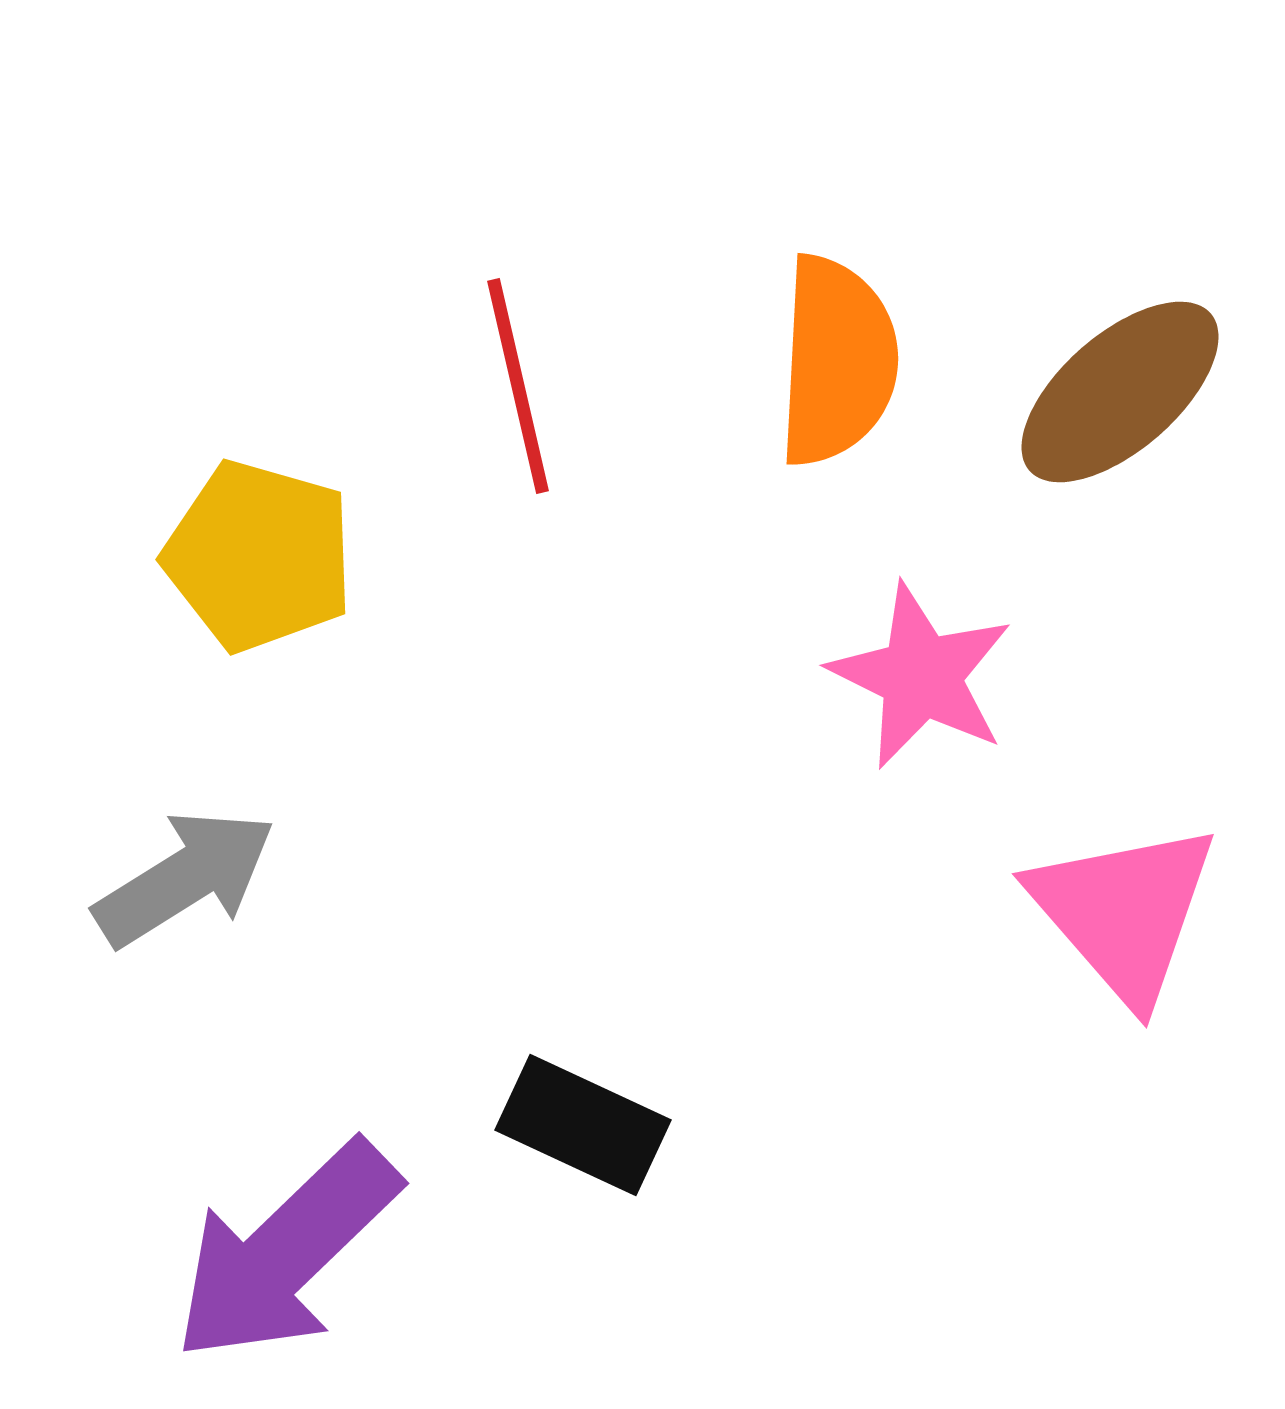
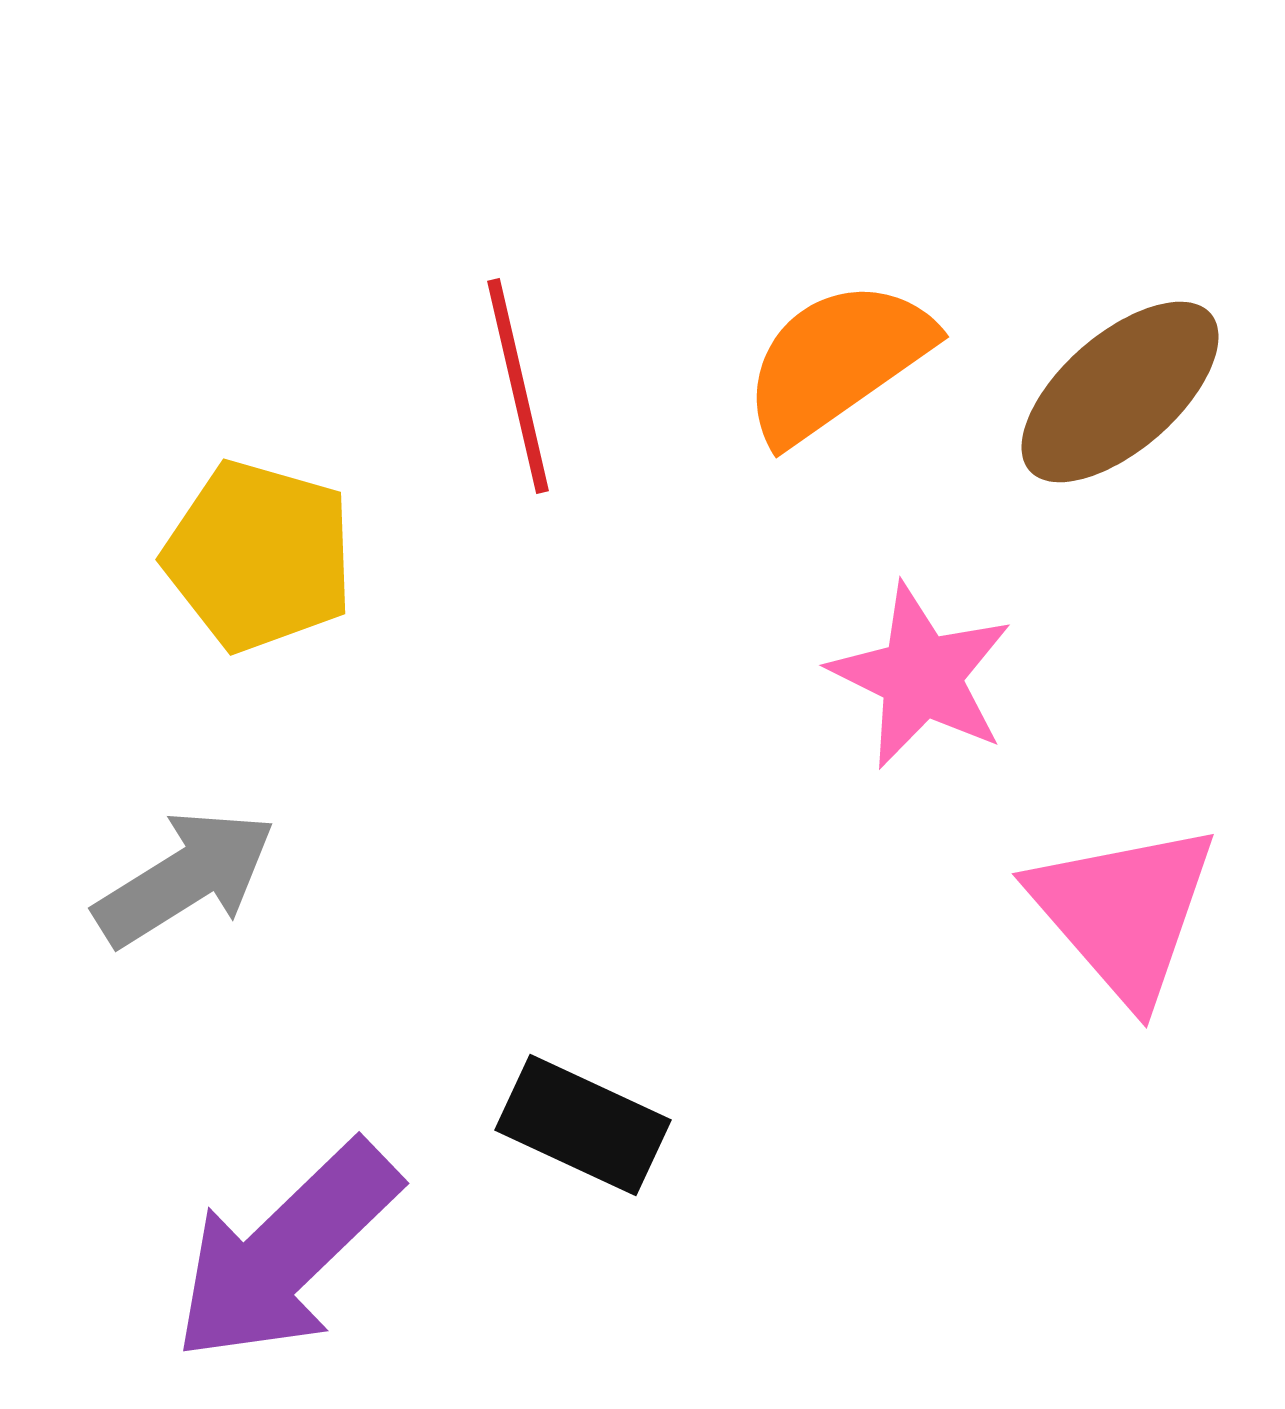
orange semicircle: rotated 128 degrees counterclockwise
